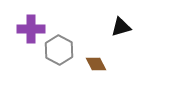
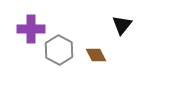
black triangle: moved 1 px right, 2 px up; rotated 35 degrees counterclockwise
brown diamond: moved 9 px up
